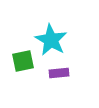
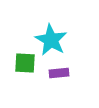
green square: moved 2 px right, 2 px down; rotated 15 degrees clockwise
